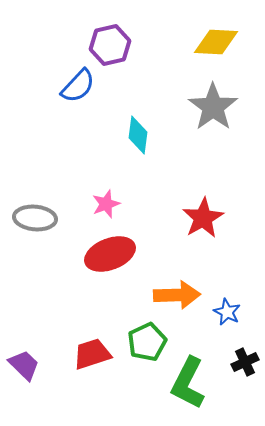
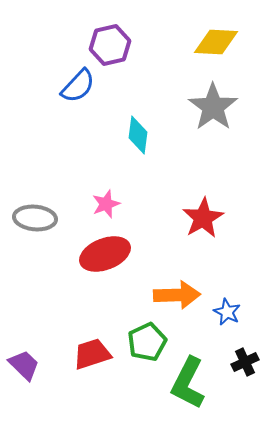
red ellipse: moved 5 px left
